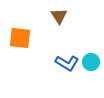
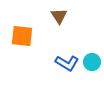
orange square: moved 2 px right, 2 px up
cyan circle: moved 1 px right
